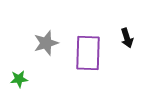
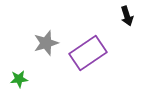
black arrow: moved 22 px up
purple rectangle: rotated 54 degrees clockwise
